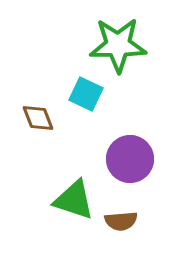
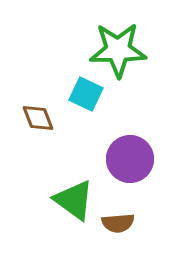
green star: moved 5 px down
green triangle: rotated 18 degrees clockwise
brown semicircle: moved 3 px left, 2 px down
